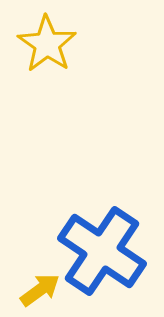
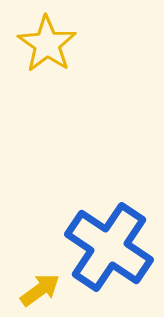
blue cross: moved 7 px right, 4 px up
